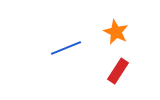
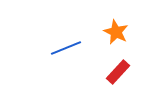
red rectangle: moved 1 px down; rotated 10 degrees clockwise
